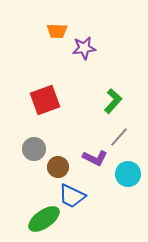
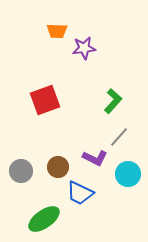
gray circle: moved 13 px left, 22 px down
blue trapezoid: moved 8 px right, 3 px up
